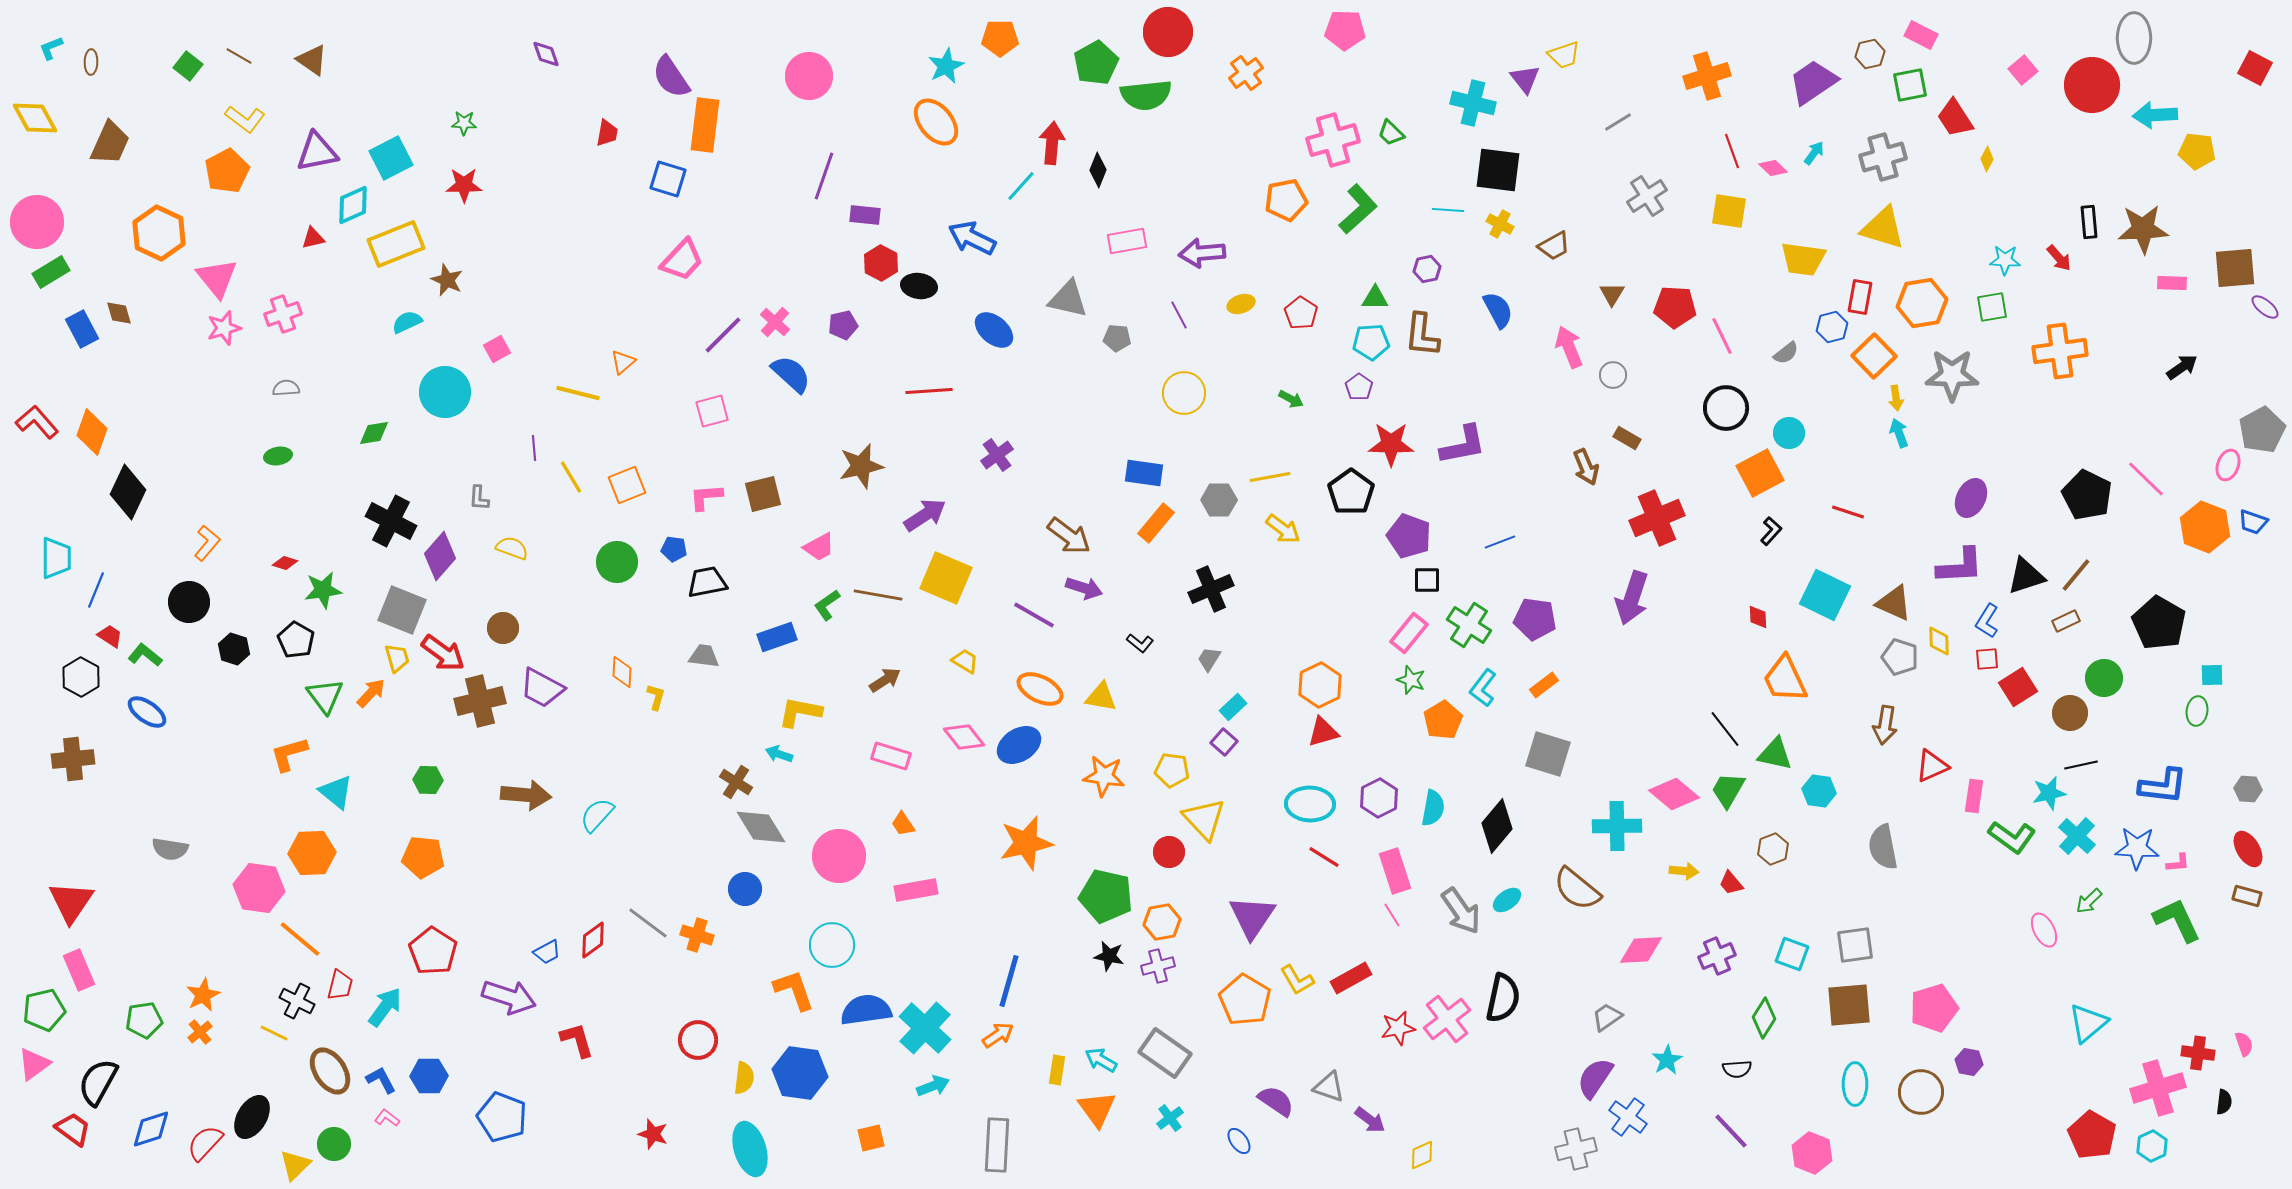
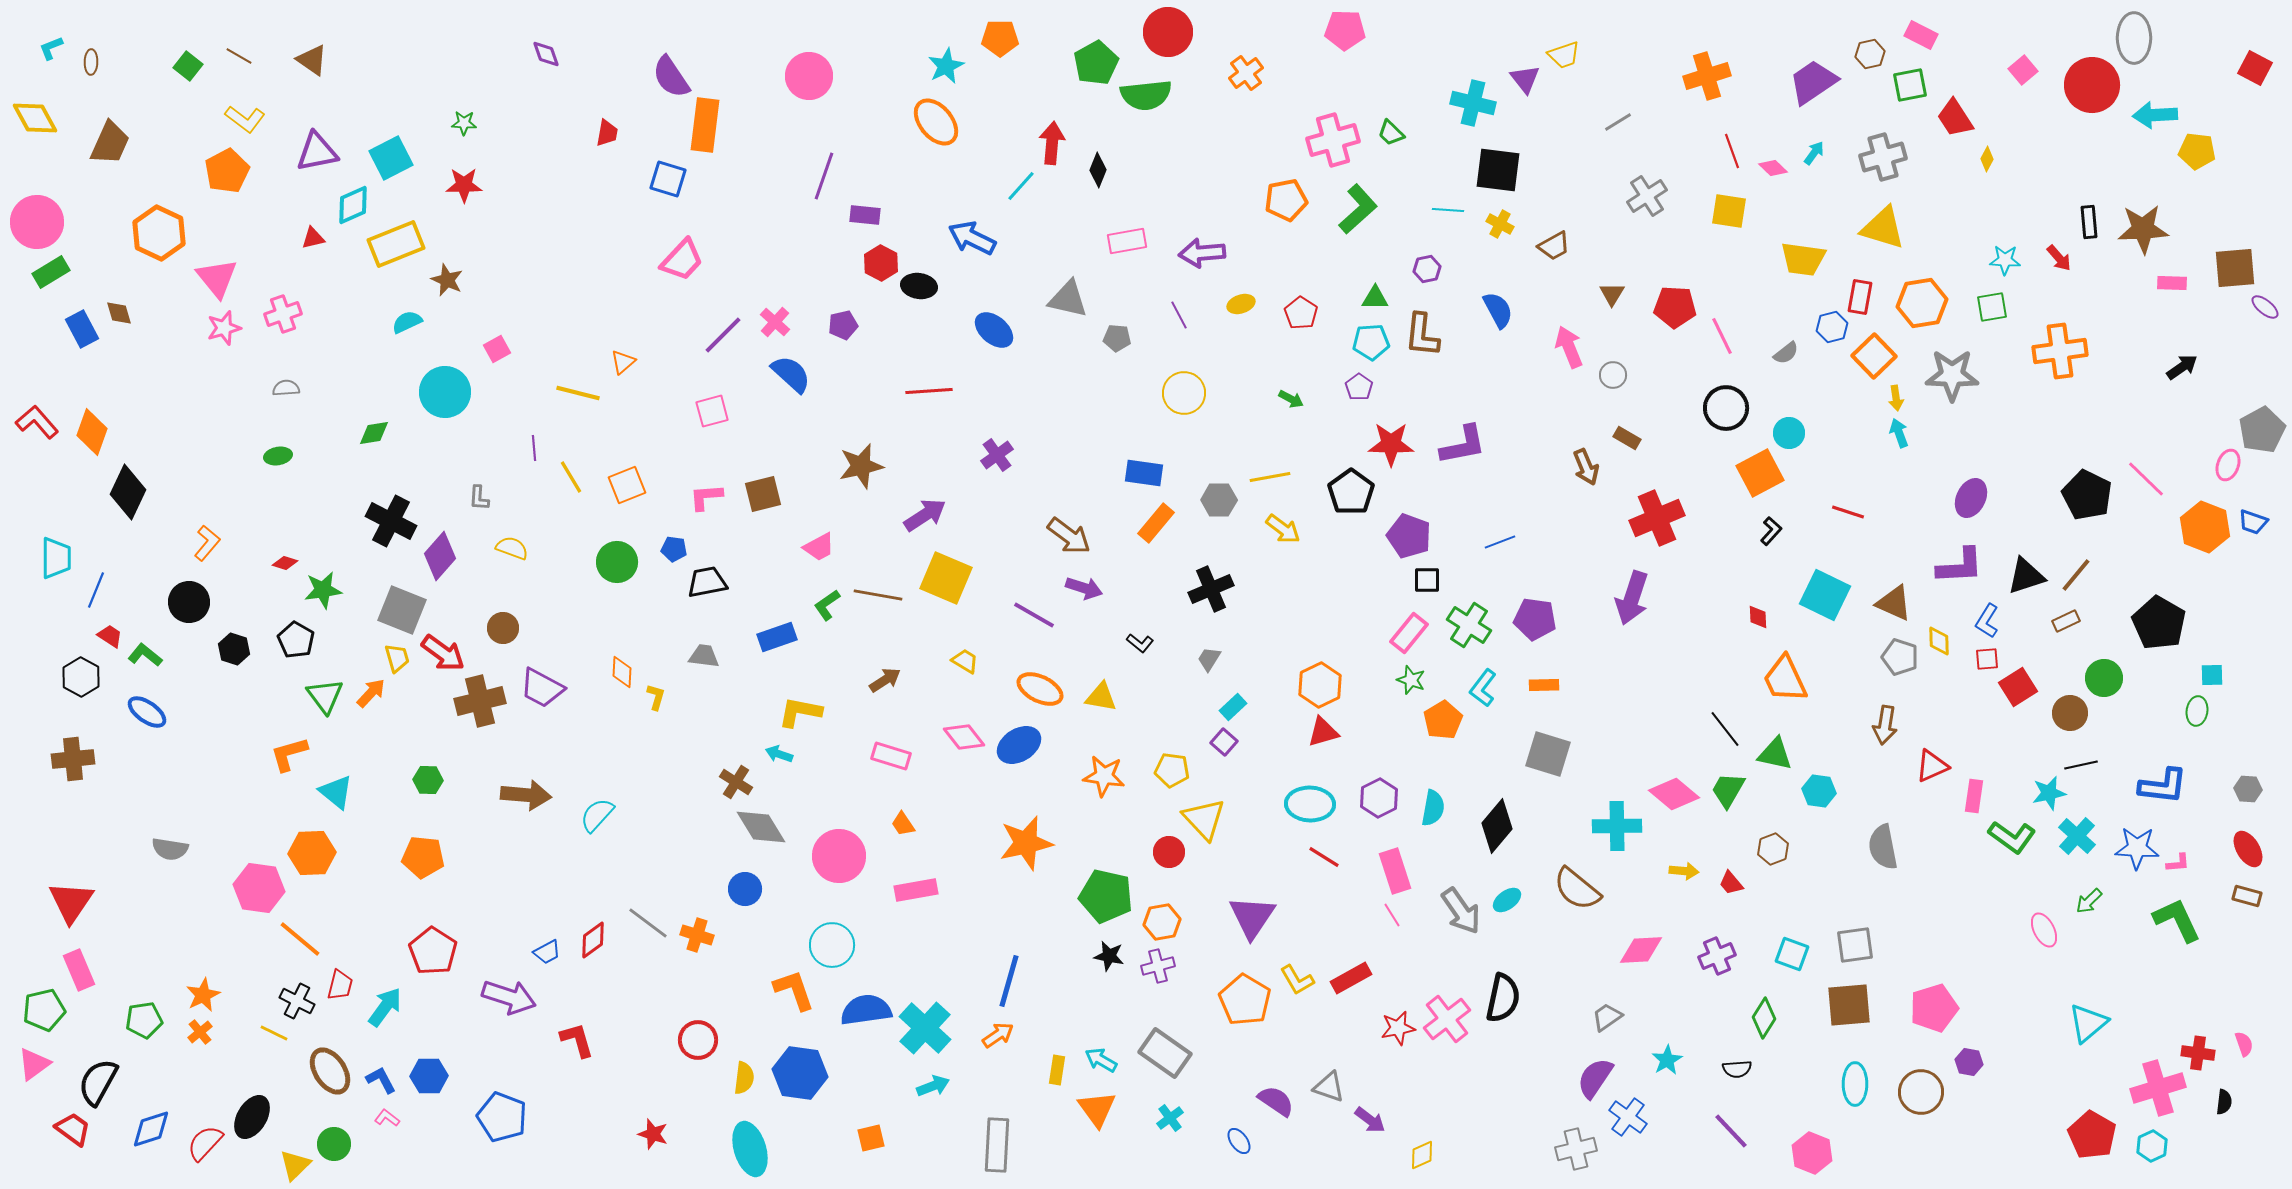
orange rectangle at (1544, 685): rotated 36 degrees clockwise
